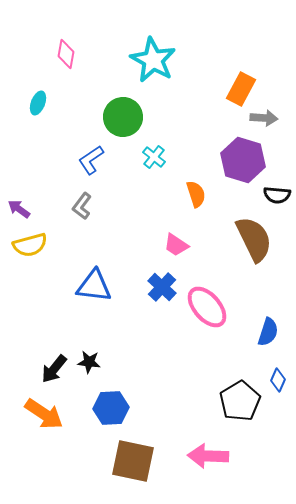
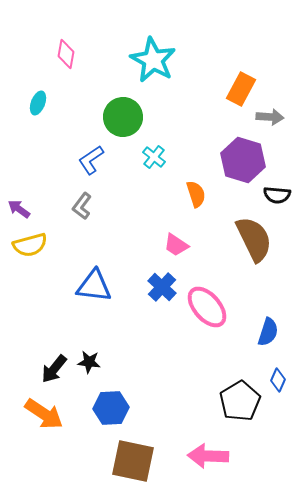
gray arrow: moved 6 px right, 1 px up
